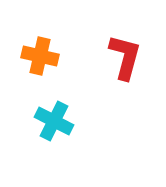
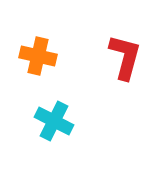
orange cross: moved 2 px left
